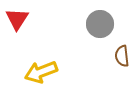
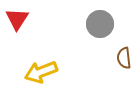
brown semicircle: moved 2 px right, 2 px down
